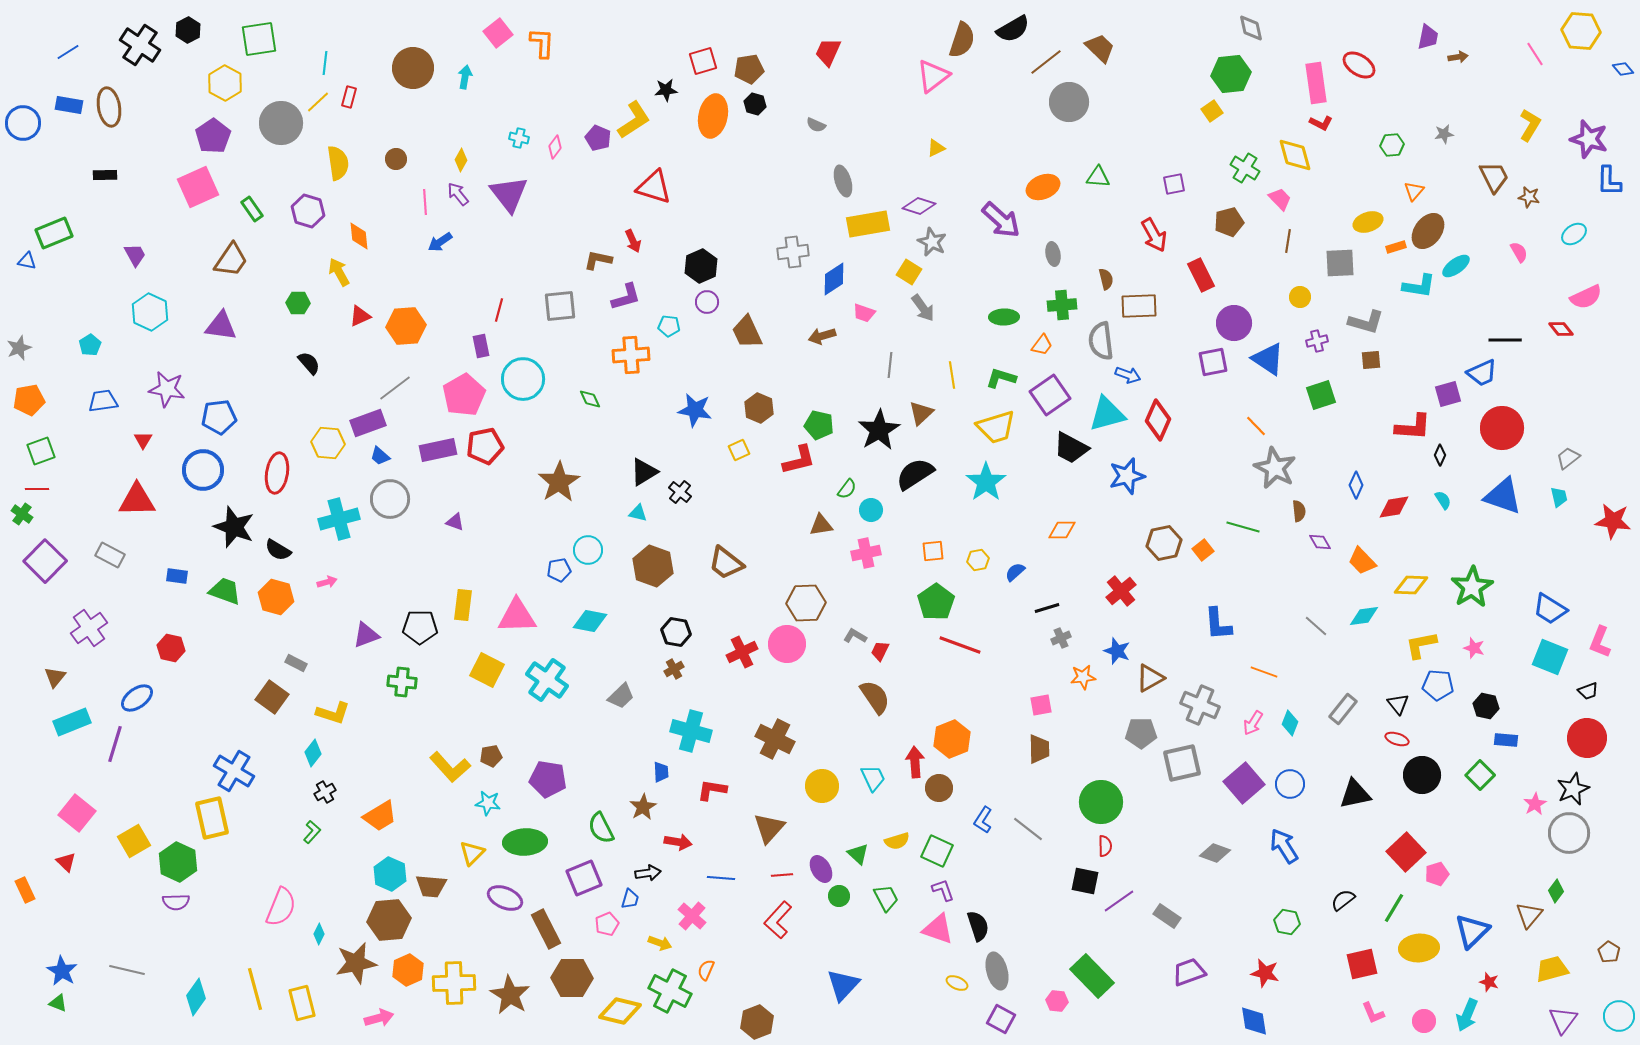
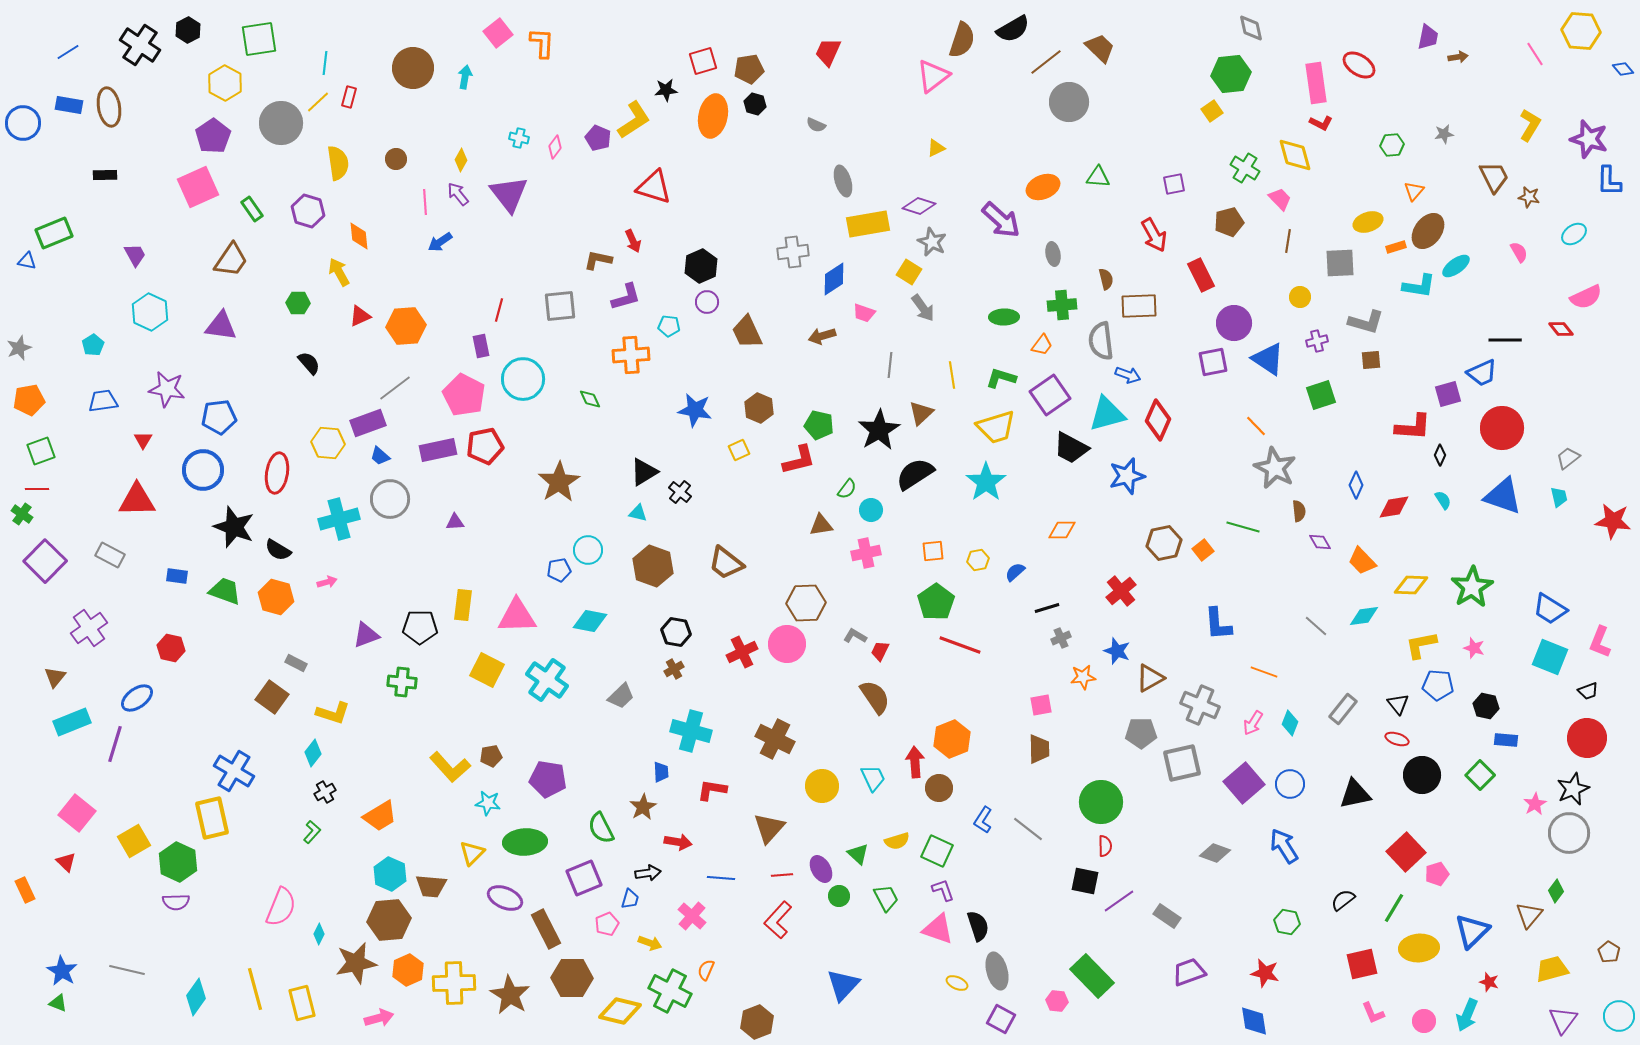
cyan pentagon at (90, 345): moved 3 px right
pink pentagon at (464, 395): rotated 15 degrees counterclockwise
purple triangle at (455, 522): rotated 24 degrees counterclockwise
yellow arrow at (660, 943): moved 10 px left
